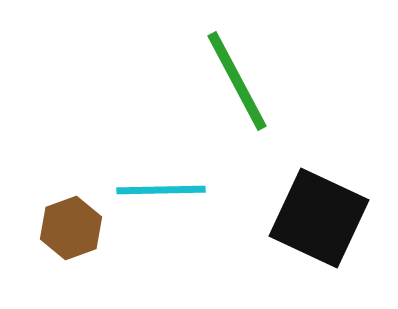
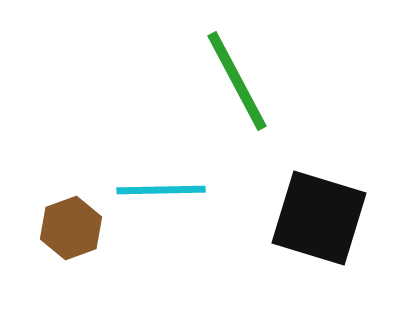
black square: rotated 8 degrees counterclockwise
